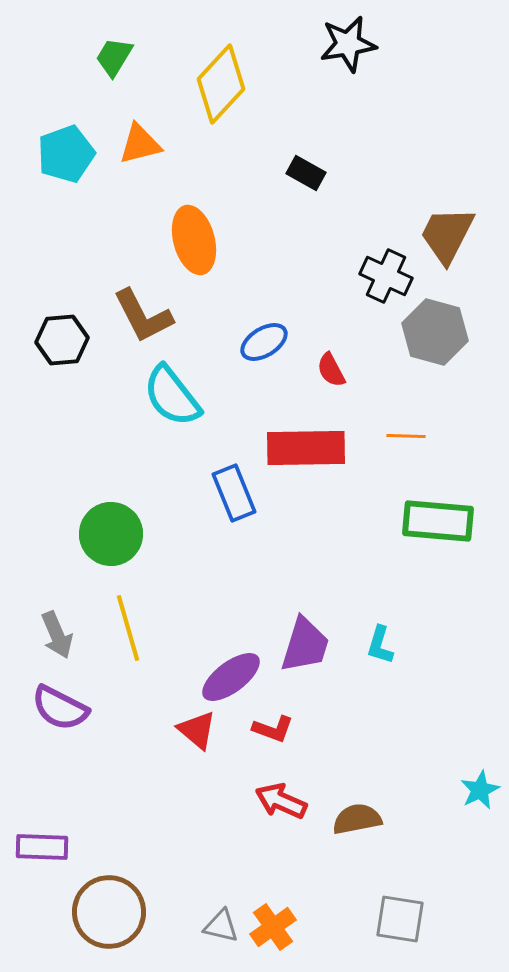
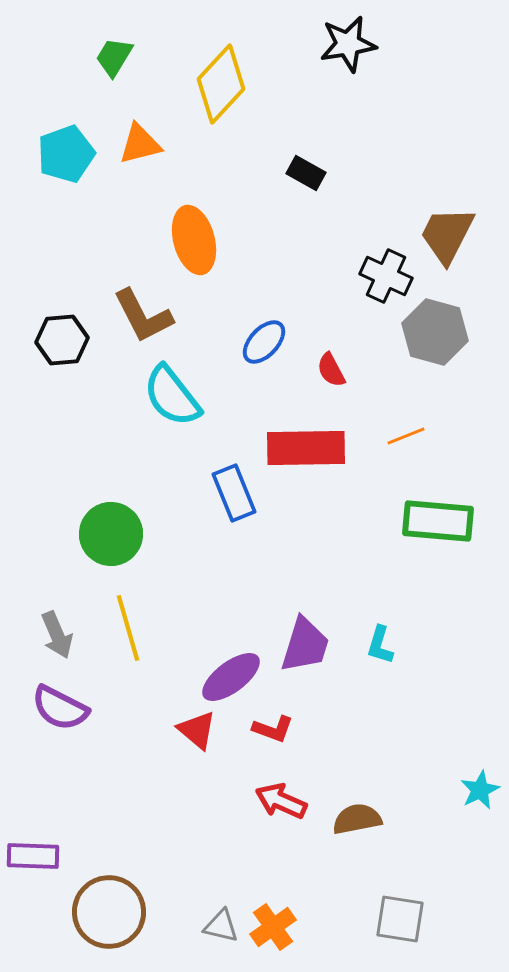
blue ellipse: rotated 15 degrees counterclockwise
orange line: rotated 24 degrees counterclockwise
purple rectangle: moved 9 px left, 9 px down
